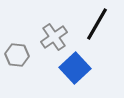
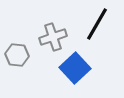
gray cross: moved 1 px left; rotated 16 degrees clockwise
